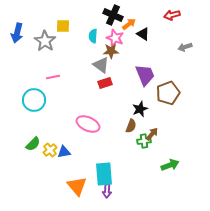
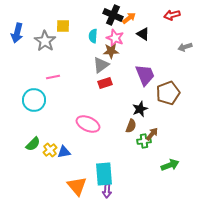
orange arrow: moved 6 px up
gray triangle: rotated 48 degrees clockwise
